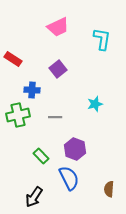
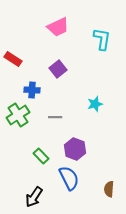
green cross: rotated 20 degrees counterclockwise
